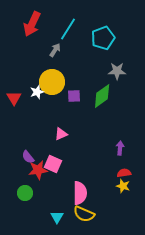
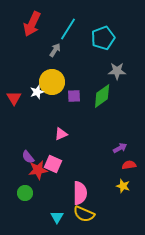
purple arrow: rotated 56 degrees clockwise
red semicircle: moved 5 px right, 8 px up
